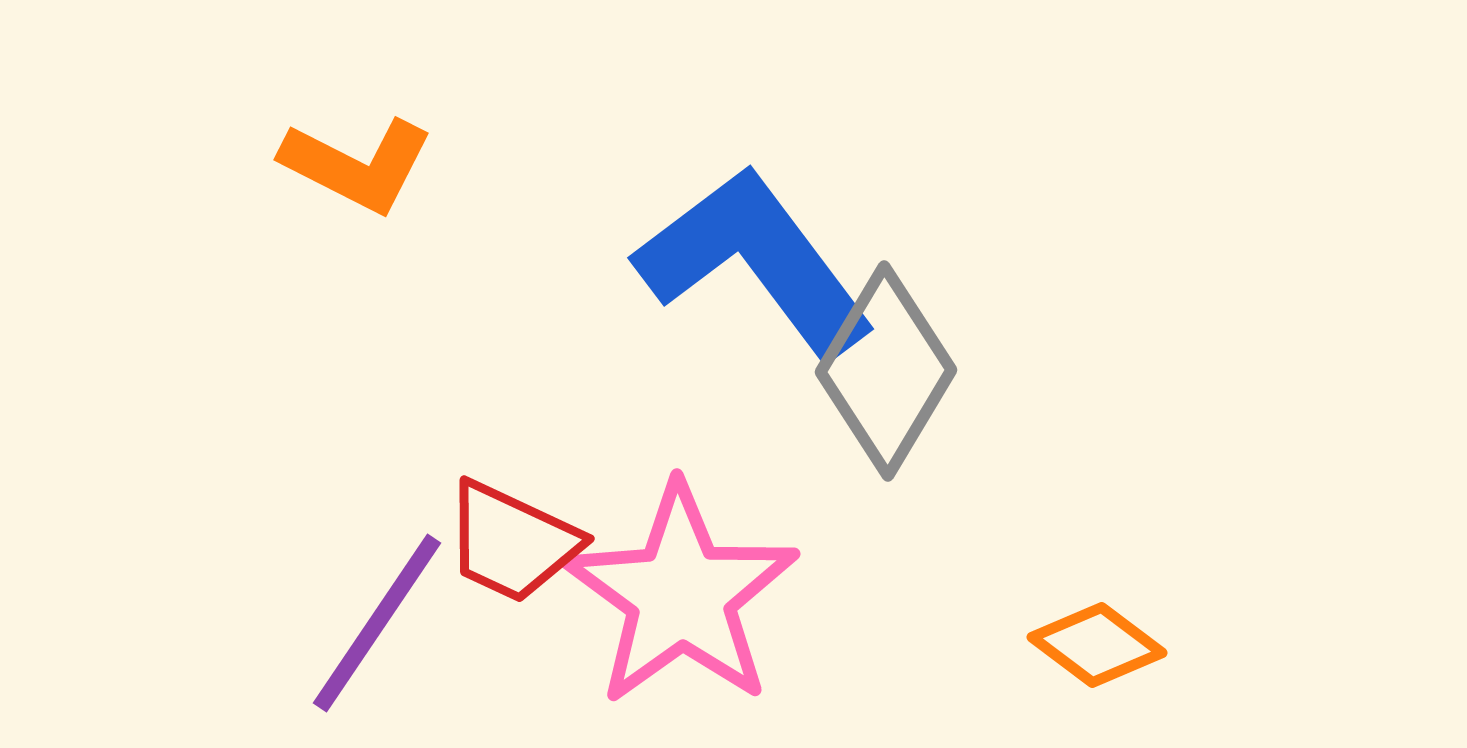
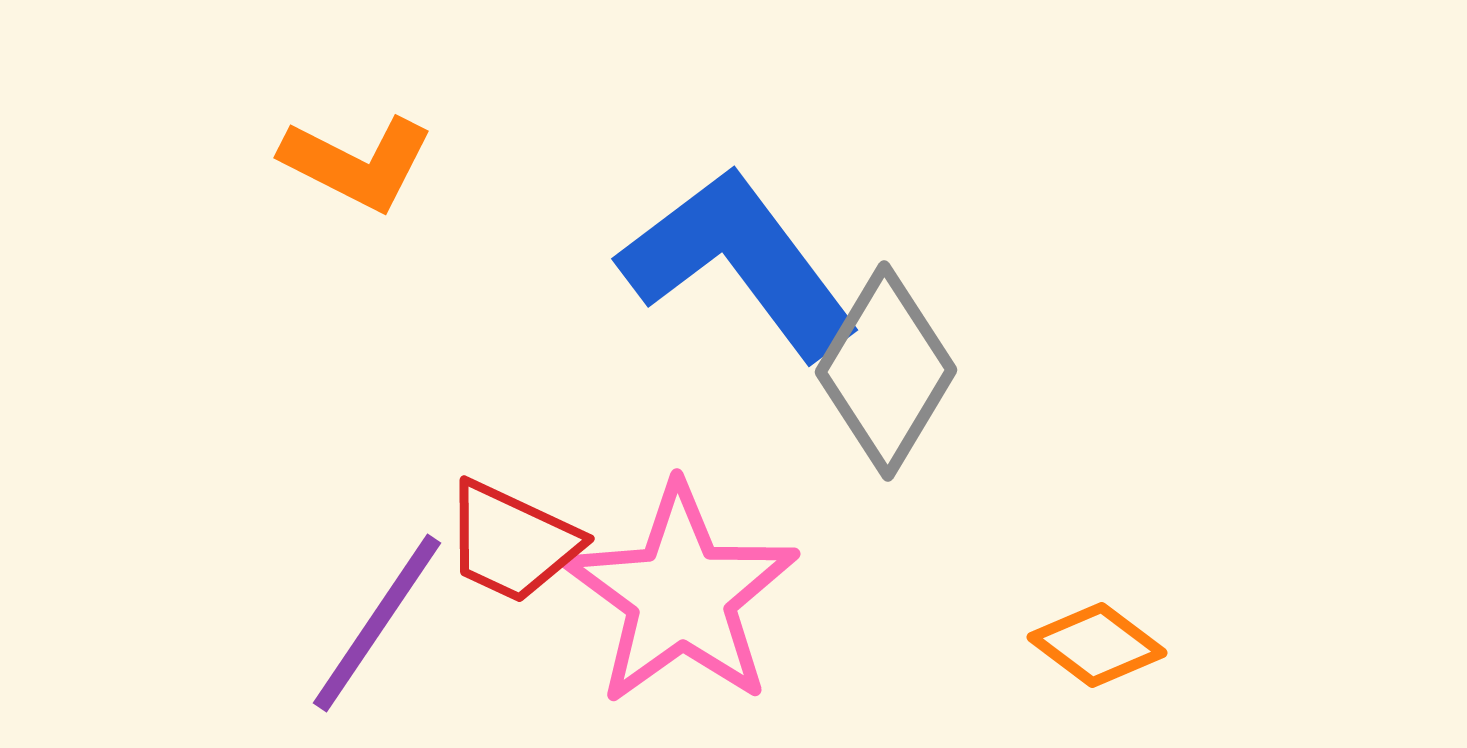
orange L-shape: moved 2 px up
blue L-shape: moved 16 px left, 1 px down
